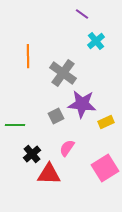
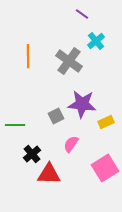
gray cross: moved 6 px right, 12 px up
pink semicircle: moved 4 px right, 4 px up
